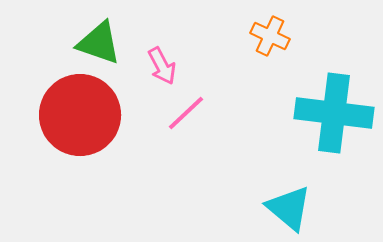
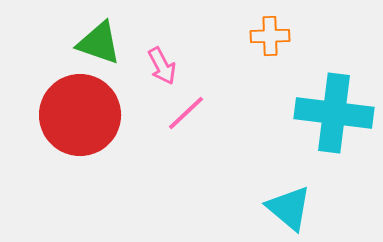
orange cross: rotated 27 degrees counterclockwise
